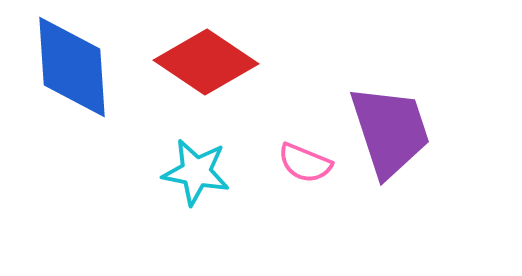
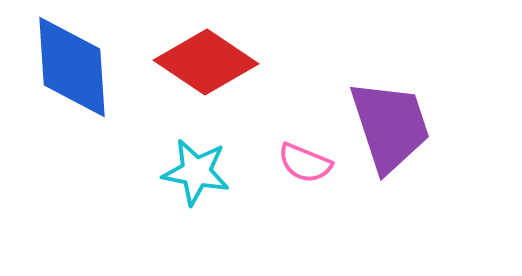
purple trapezoid: moved 5 px up
